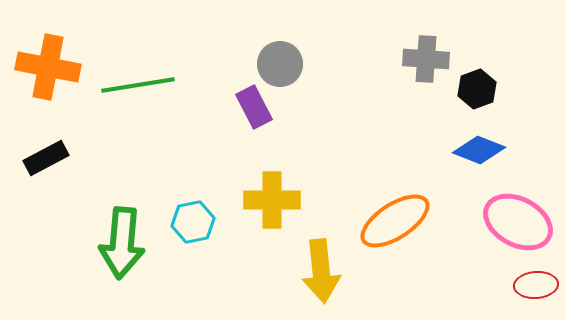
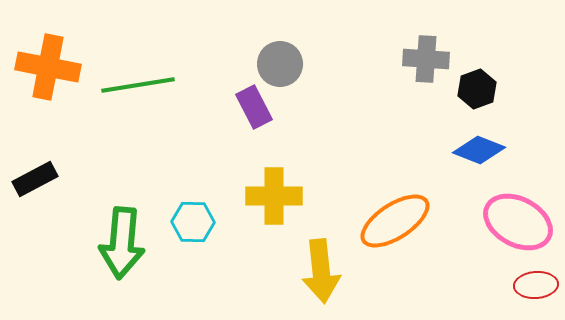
black rectangle: moved 11 px left, 21 px down
yellow cross: moved 2 px right, 4 px up
cyan hexagon: rotated 12 degrees clockwise
